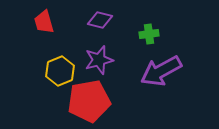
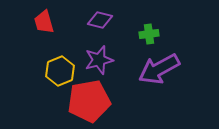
purple arrow: moved 2 px left, 2 px up
